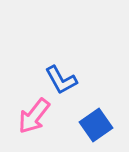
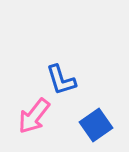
blue L-shape: rotated 12 degrees clockwise
